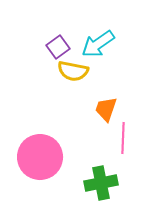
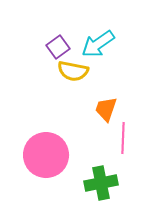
pink circle: moved 6 px right, 2 px up
